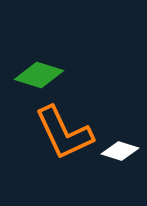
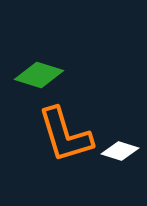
orange L-shape: moved 1 px right, 2 px down; rotated 8 degrees clockwise
